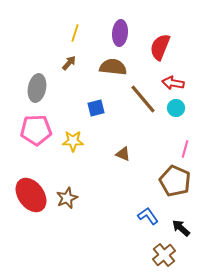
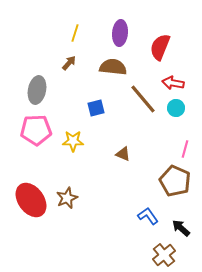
gray ellipse: moved 2 px down
red ellipse: moved 5 px down
